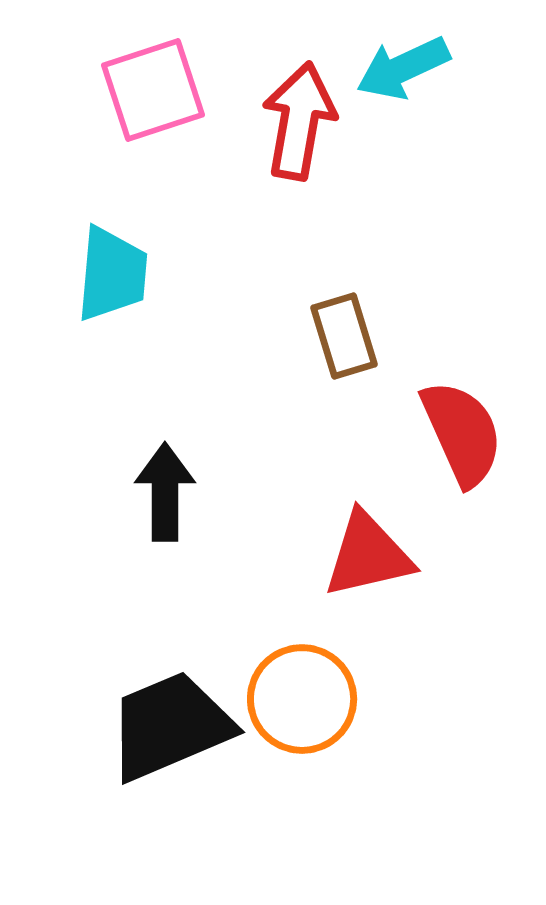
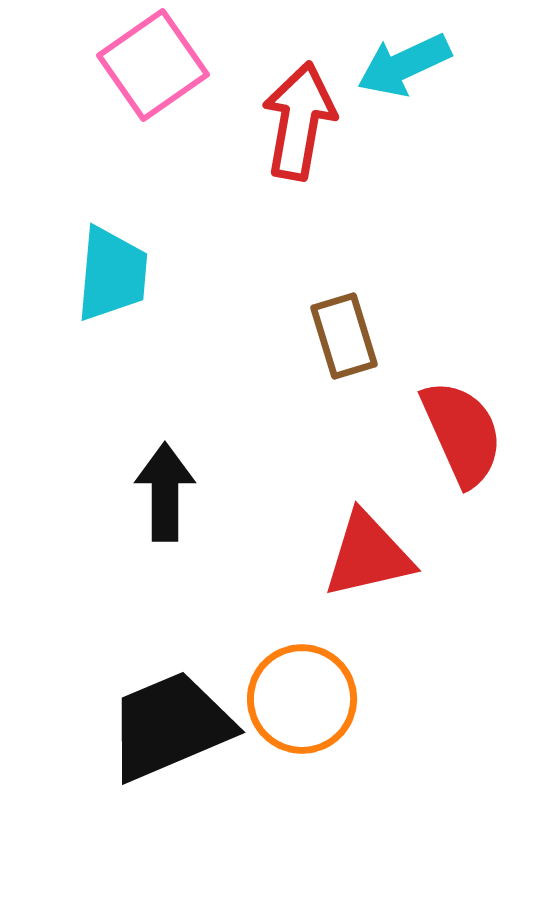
cyan arrow: moved 1 px right, 3 px up
pink square: moved 25 px up; rotated 17 degrees counterclockwise
